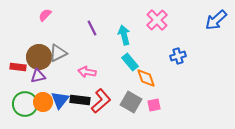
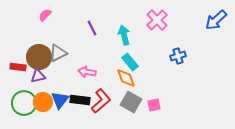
orange diamond: moved 20 px left
green circle: moved 1 px left, 1 px up
